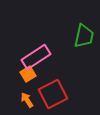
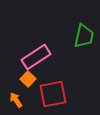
orange square: moved 5 px down; rotated 14 degrees counterclockwise
red square: rotated 16 degrees clockwise
orange arrow: moved 11 px left
